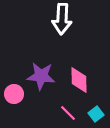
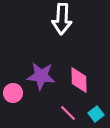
pink circle: moved 1 px left, 1 px up
